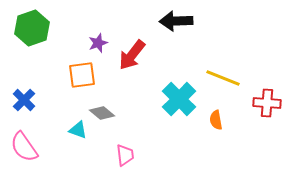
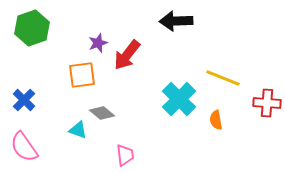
red arrow: moved 5 px left
